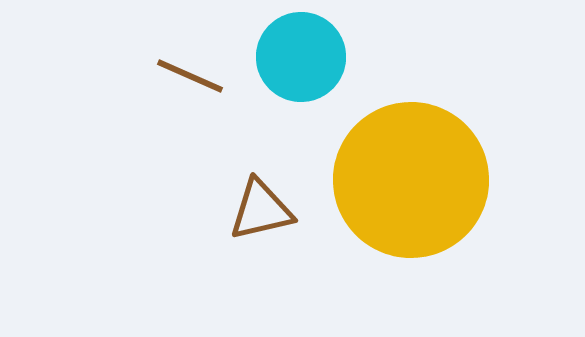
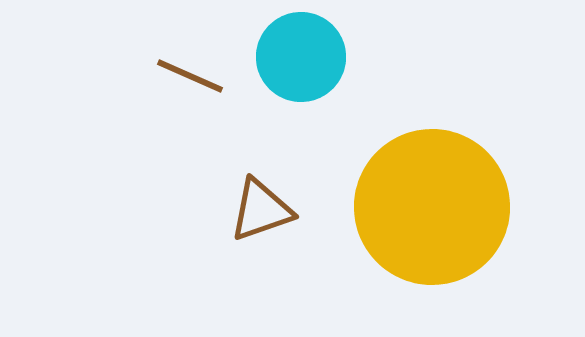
yellow circle: moved 21 px right, 27 px down
brown triangle: rotated 6 degrees counterclockwise
